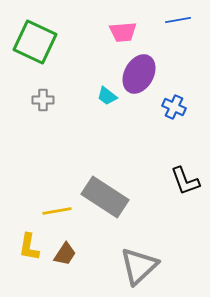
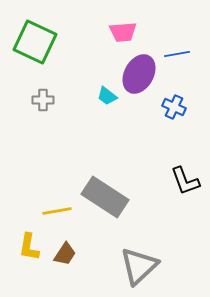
blue line: moved 1 px left, 34 px down
